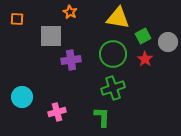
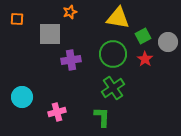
orange star: rotated 24 degrees clockwise
gray square: moved 1 px left, 2 px up
green cross: rotated 15 degrees counterclockwise
